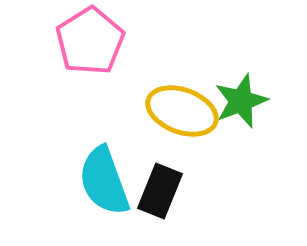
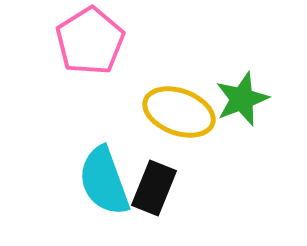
green star: moved 1 px right, 2 px up
yellow ellipse: moved 3 px left, 1 px down
black rectangle: moved 6 px left, 3 px up
